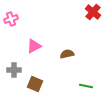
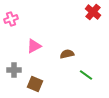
green line: moved 11 px up; rotated 24 degrees clockwise
